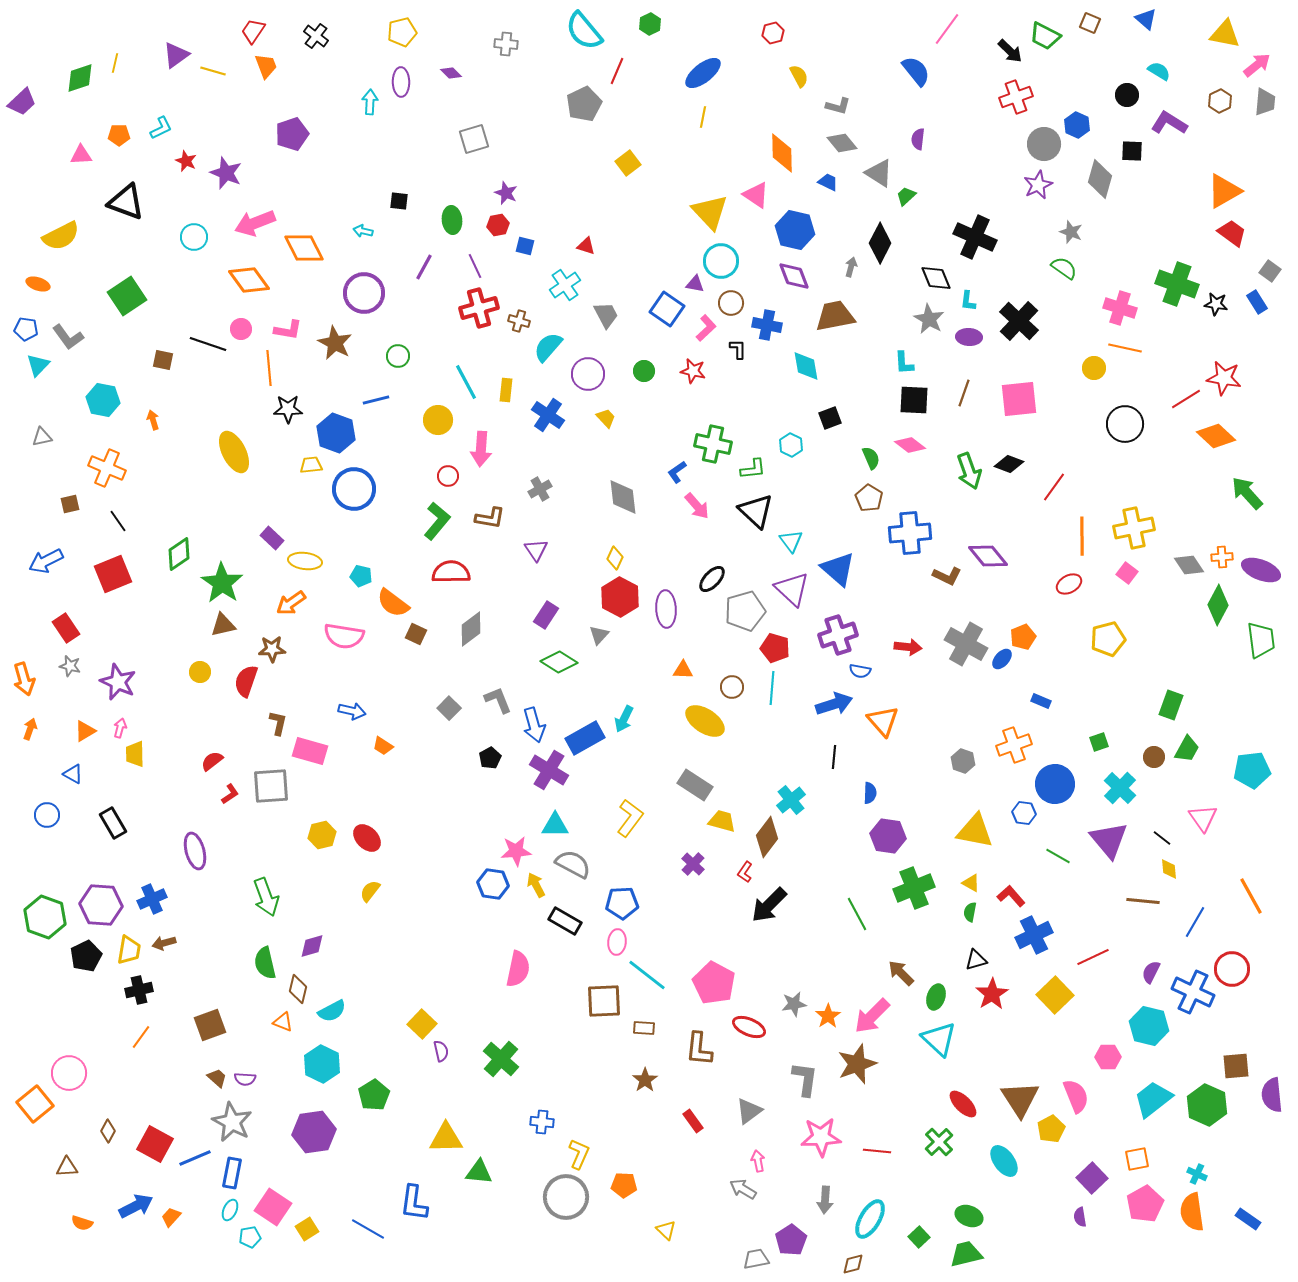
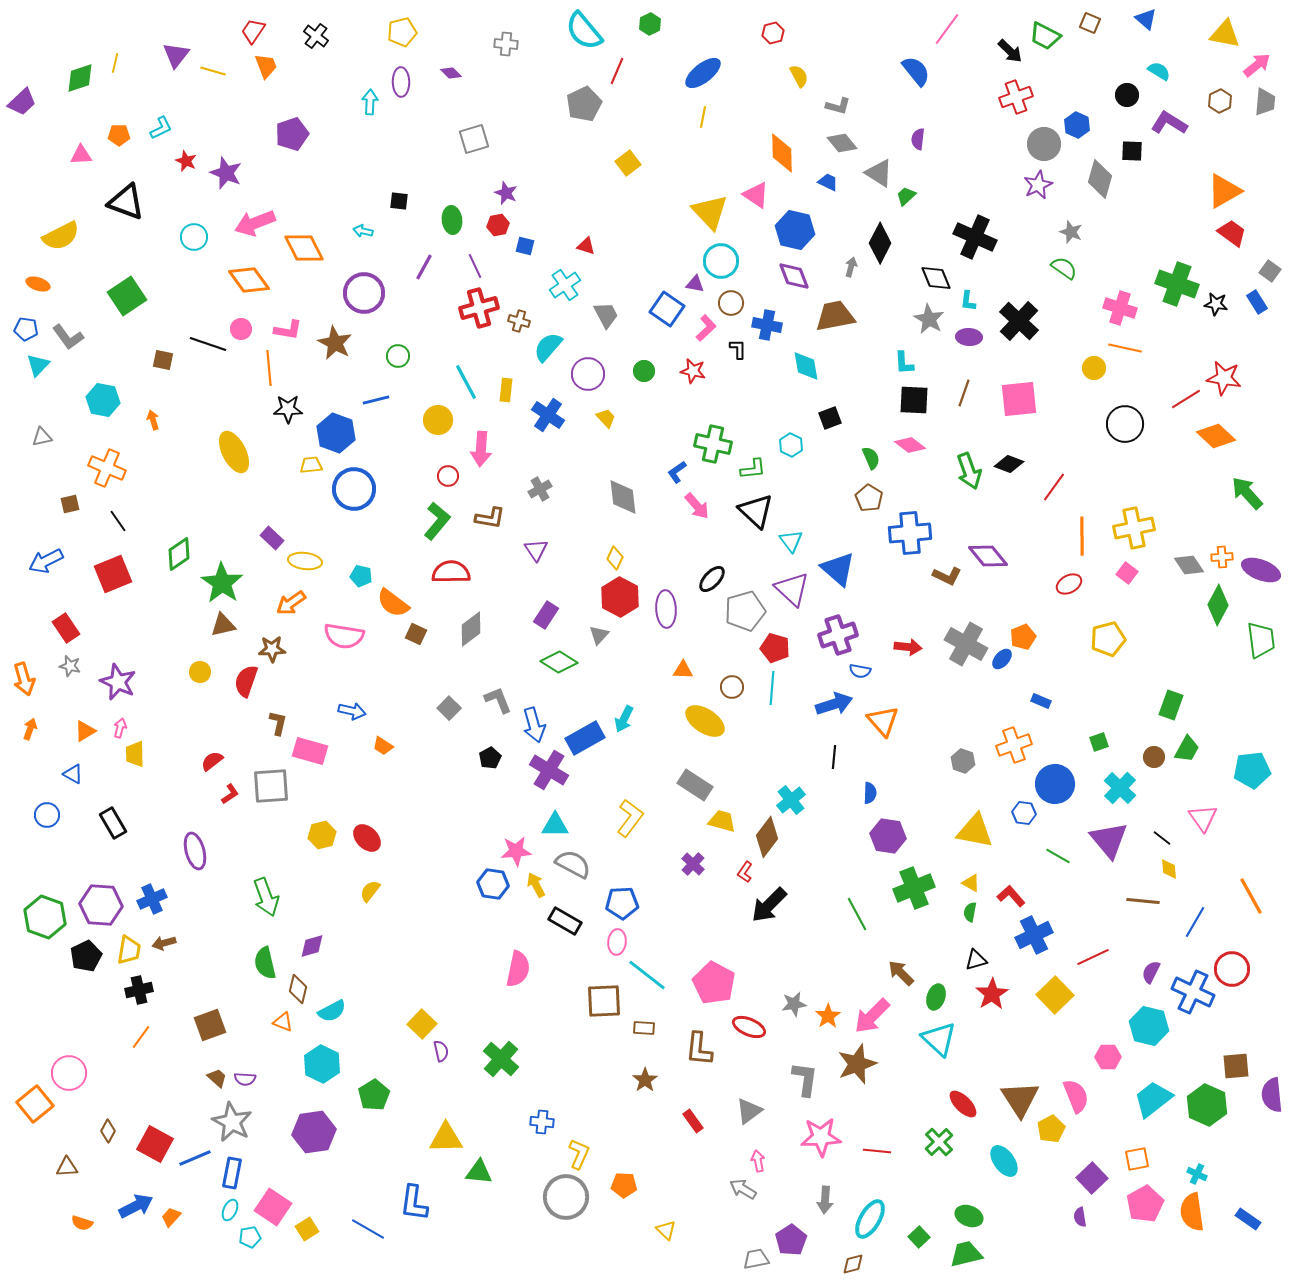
purple triangle at (176, 55): rotated 16 degrees counterclockwise
